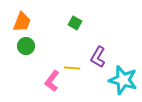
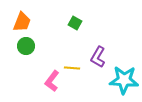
cyan star: moved 1 px right; rotated 12 degrees counterclockwise
